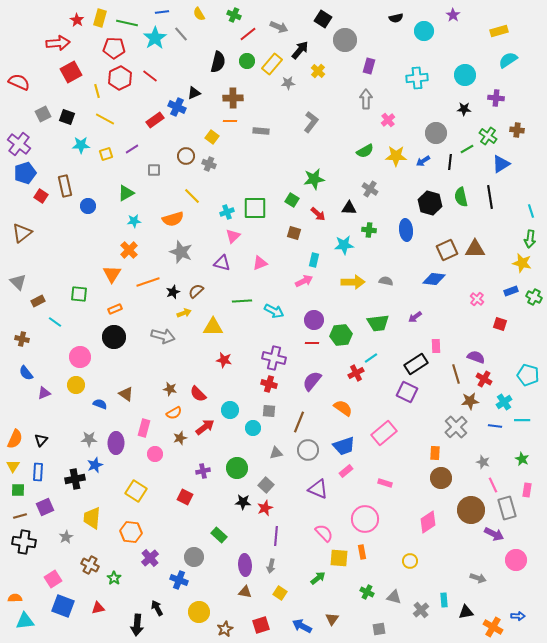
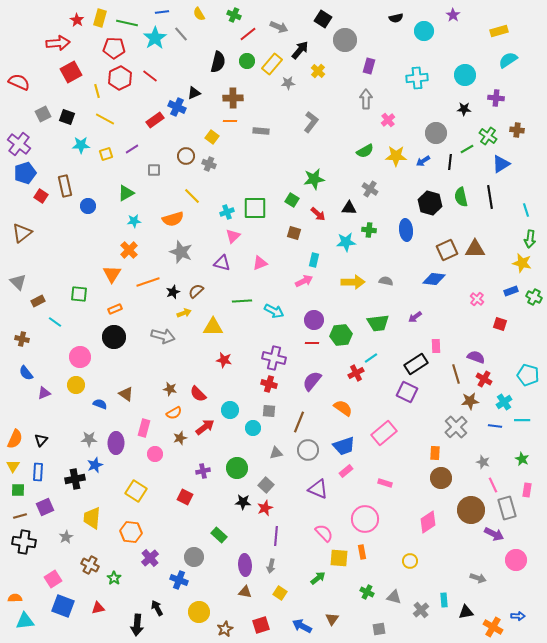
cyan line at (531, 211): moved 5 px left, 1 px up
cyan star at (344, 245): moved 2 px right, 3 px up
